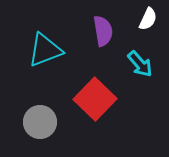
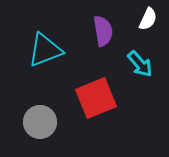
red square: moved 1 px right, 1 px up; rotated 24 degrees clockwise
